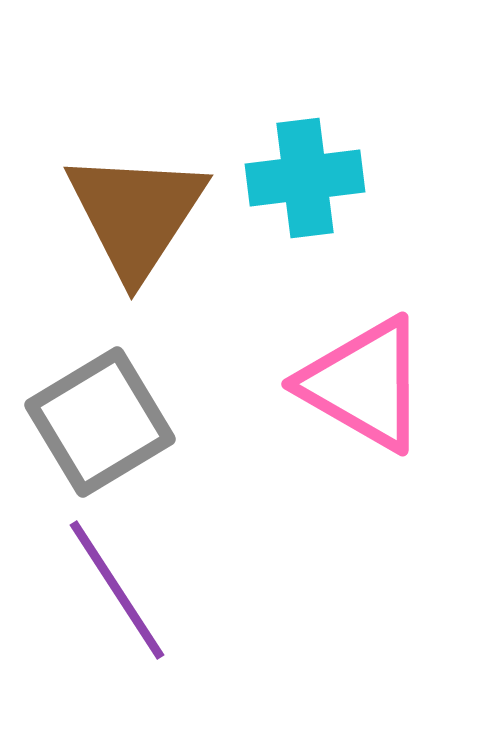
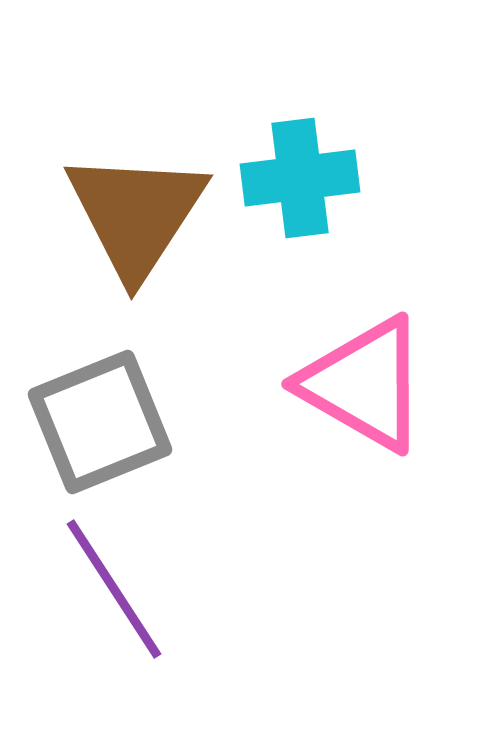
cyan cross: moved 5 px left
gray square: rotated 9 degrees clockwise
purple line: moved 3 px left, 1 px up
